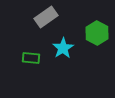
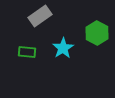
gray rectangle: moved 6 px left, 1 px up
green rectangle: moved 4 px left, 6 px up
